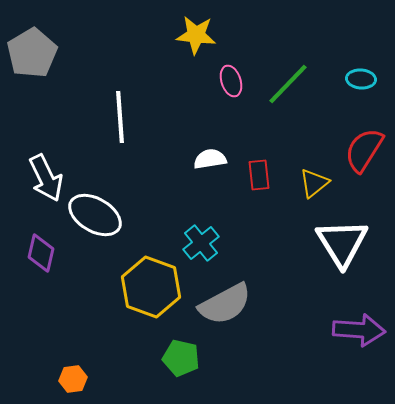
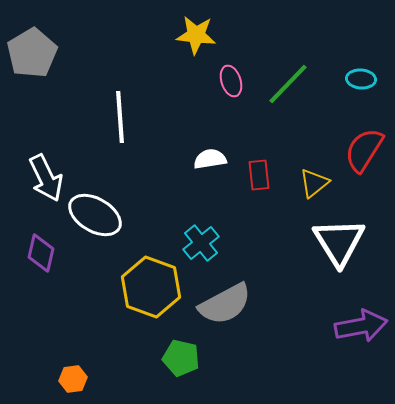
white triangle: moved 3 px left, 1 px up
purple arrow: moved 2 px right, 4 px up; rotated 15 degrees counterclockwise
